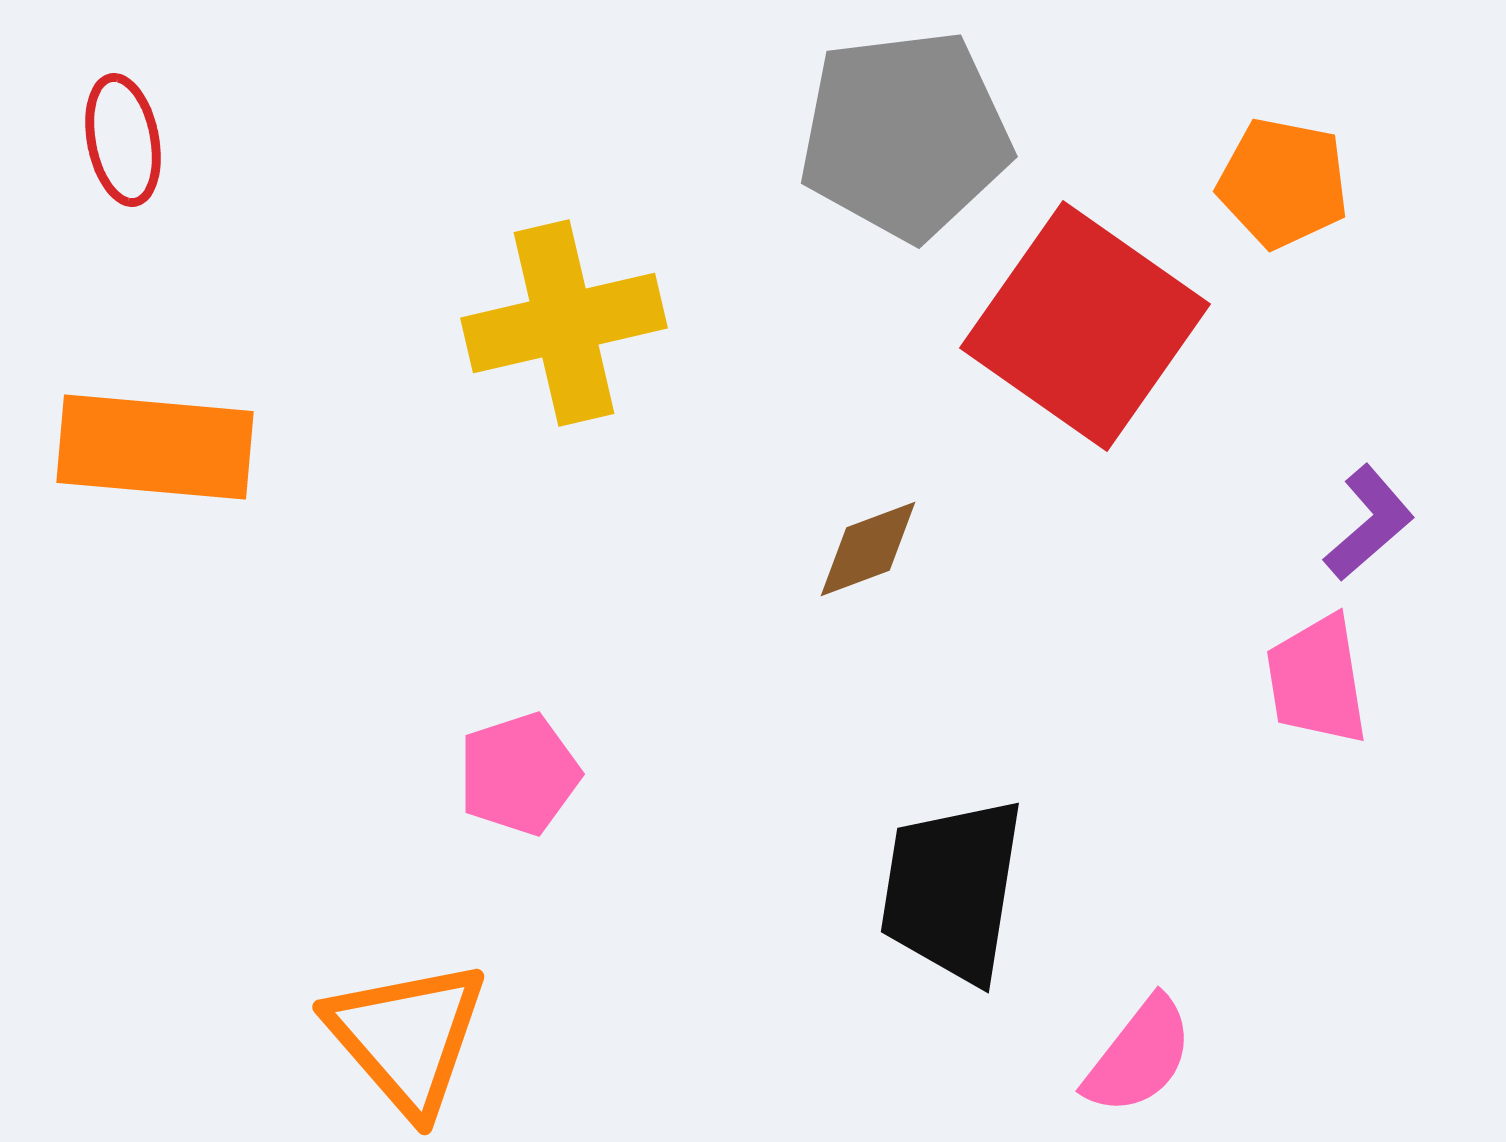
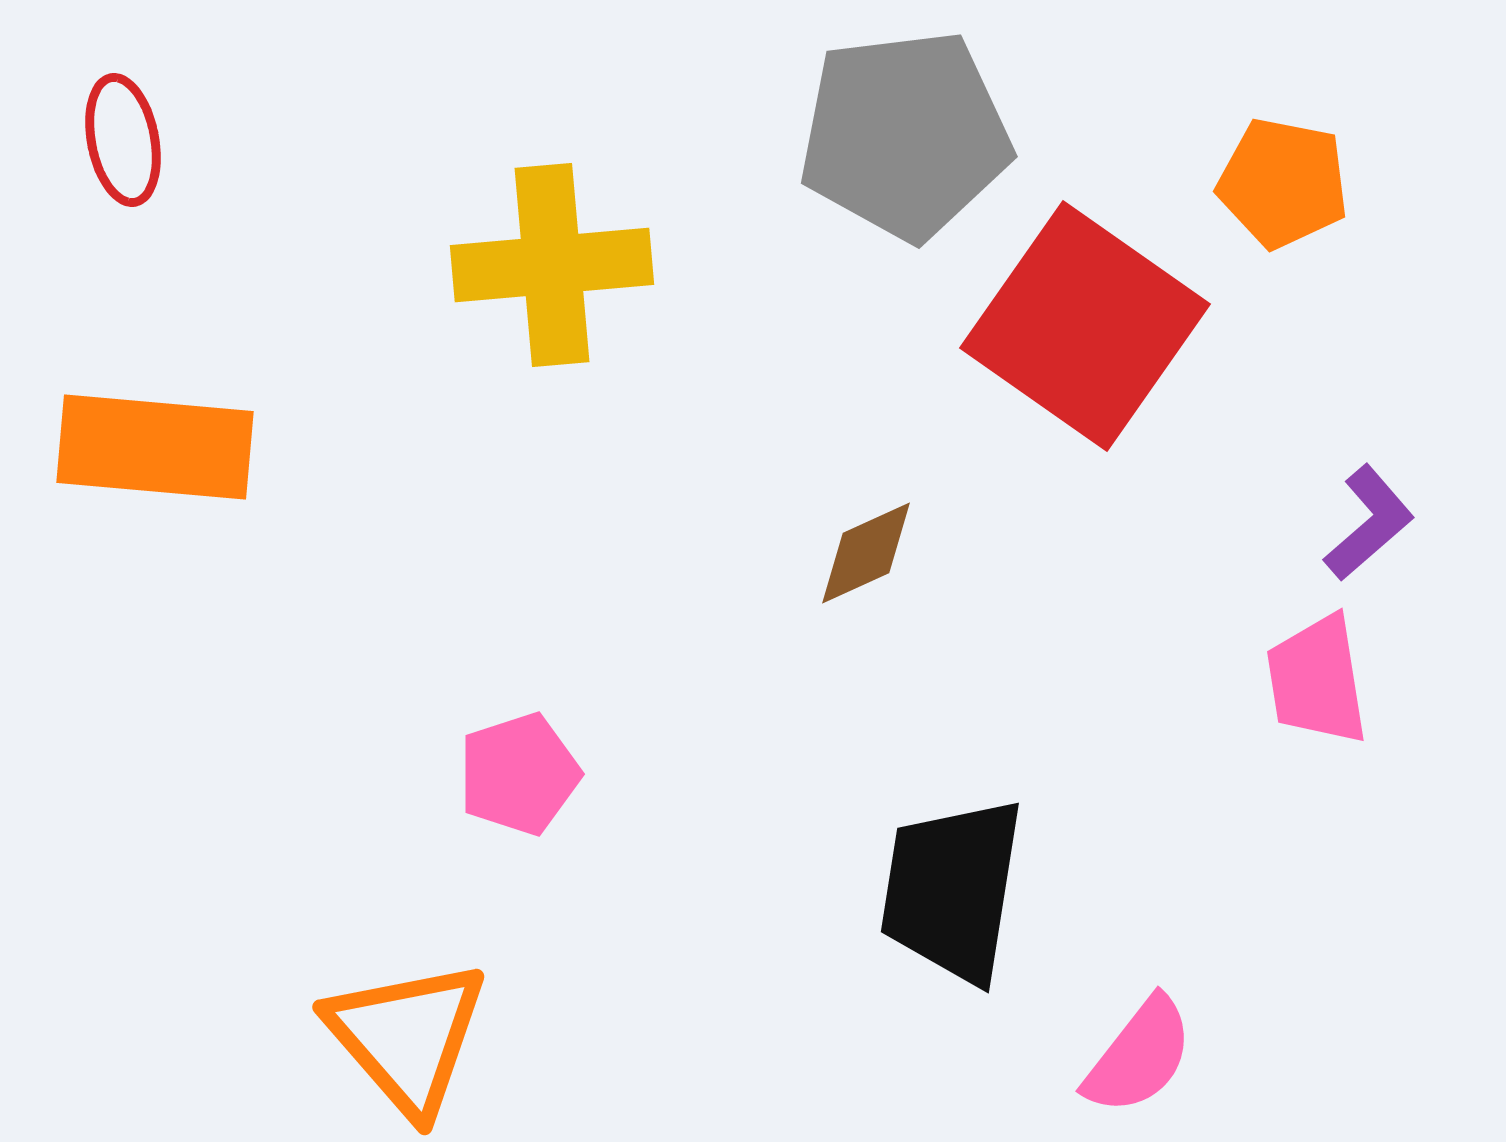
yellow cross: moved 12 px left, 58 px up; rotated 8 degrees clockwise
brown diamond: moved 2 px left, 4 px down; rotated 4 degrees counterclockwise
